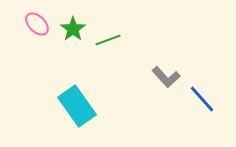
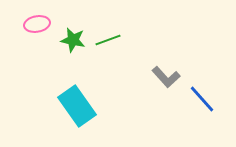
pink ellipse: rotated 55 degrees counterclockwise
green star: moved 11 px down; rotated 25 degrees counterclockwise
